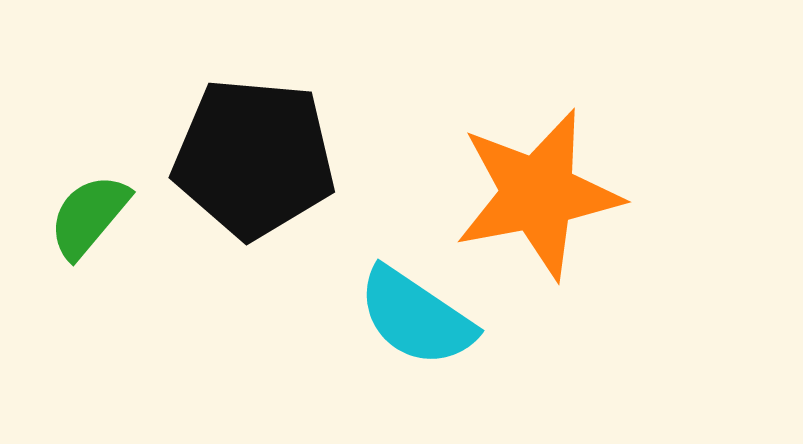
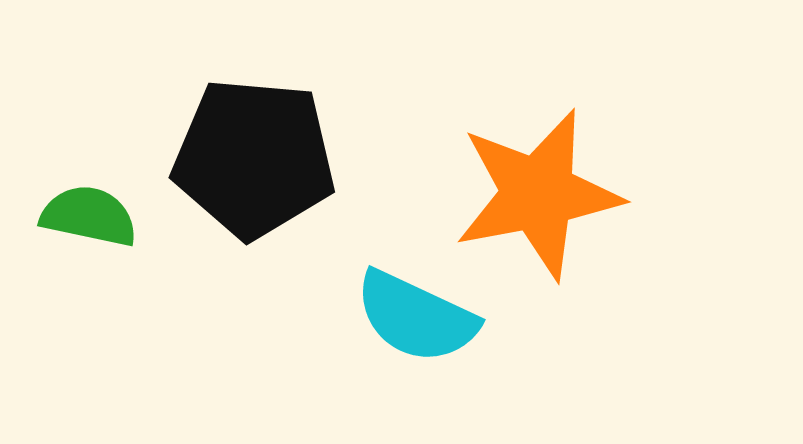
green semicircle: rotated 62 degrees clockwise
cyan semicircle: rotated 9 degrees counterclockwise
